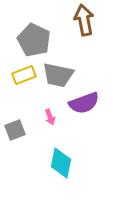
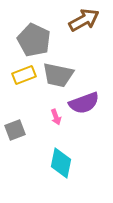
brown arrow: rotated 72 degrees clockwise
pink arrow: moved 6 px right
